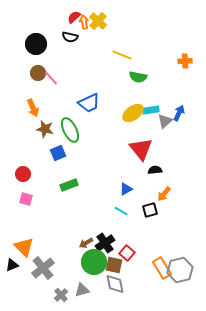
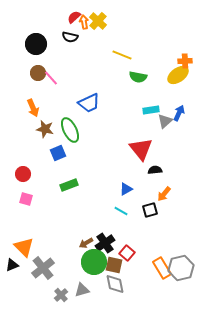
yellow ellipse at (133, 113): moved 45 px right, 38 px up
gray hexagon at (180, 270): moved 1 px right, 2 px up
